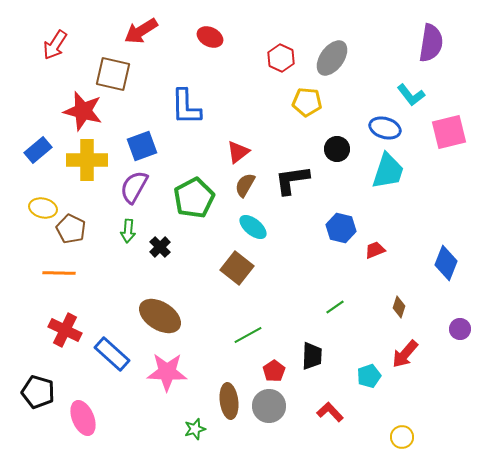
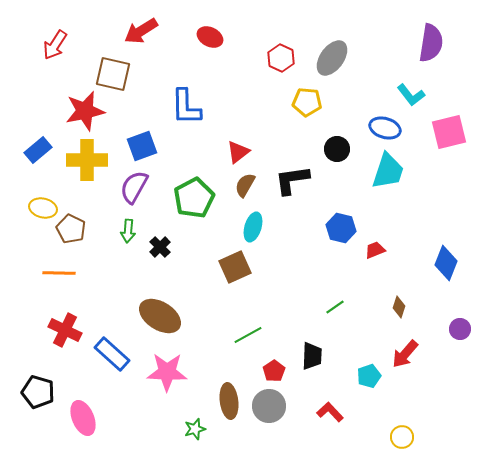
red star at (83, 111): moved 2 px right; rotated 27 degrees counterclockwise
cyan ellipse at (253, 227): rotated 68 degrees clockwise
brown square at (237, 268): moved 2 px left, 1 px up; rotated 28 degrees clockwise
